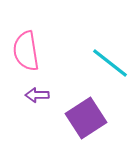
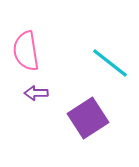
purple arrow: moved 1 px left, 2 px up
purple square: moved 2 px right
